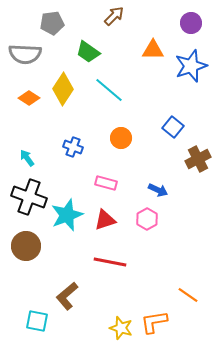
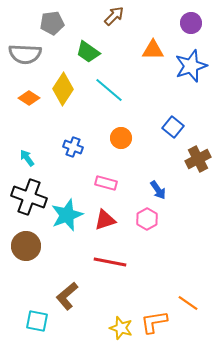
blue arrow: rotated 30 degrees clockwise
orange line: moved 8 px down
